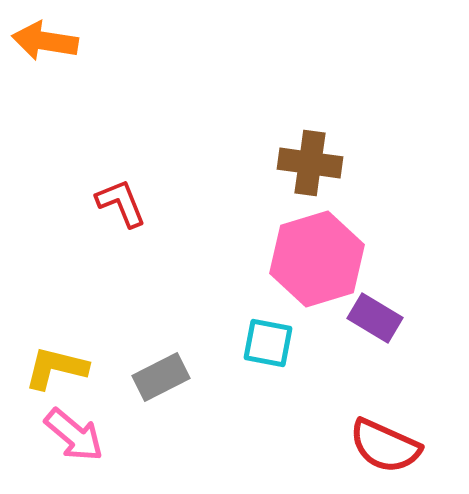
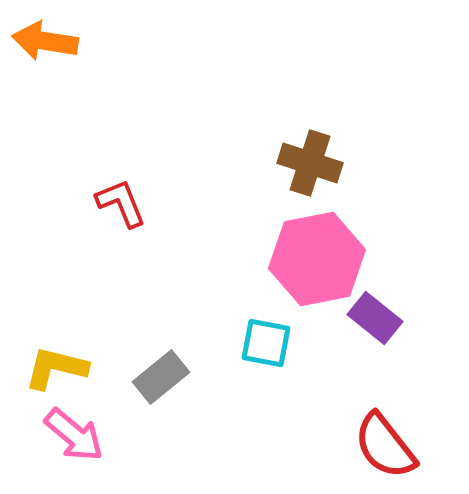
brown cross: rotated 10 degrees clockwise
pink hexagon: rotated 6 degrees clockwise
purple rectangle: rotated 8 degrees clockwise
cyan square: moved 2 px left
gray rectangle: rotated 12 degrees counterclockwise
red semicircle: rotated 28 degrees clockwise
